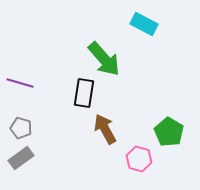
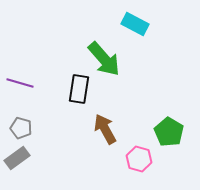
cyan rectangle: moved 9 px left
black rectangle: moved 5 px left, 4 px up
gray rectangle: moved 4 px left
